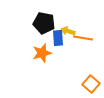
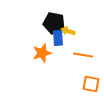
black pentagon: moved 10 px right
orange line: moved 17 px down
orange square: rotated 30 degrees counterclockwise
